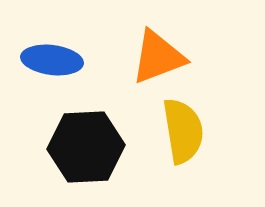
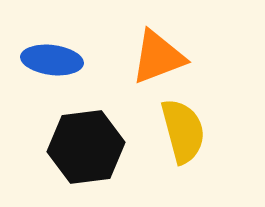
yellow semicircle: rotated 6 degrees counterclockwise
black hexagon: rotated 4 degrees counterclockwise
